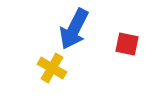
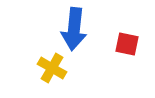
blue arrow: rotated 21 degrees counterclockwise
